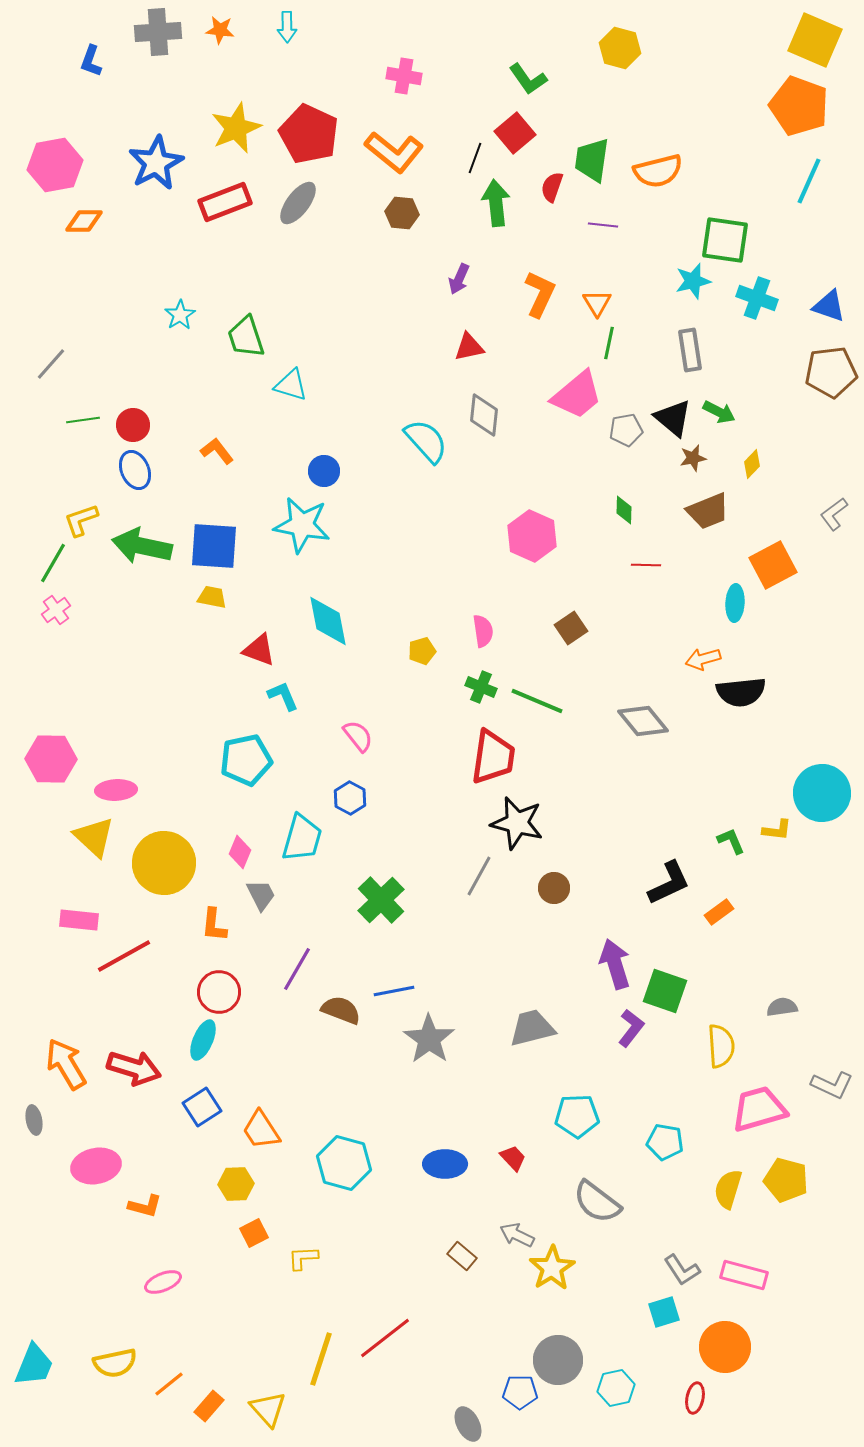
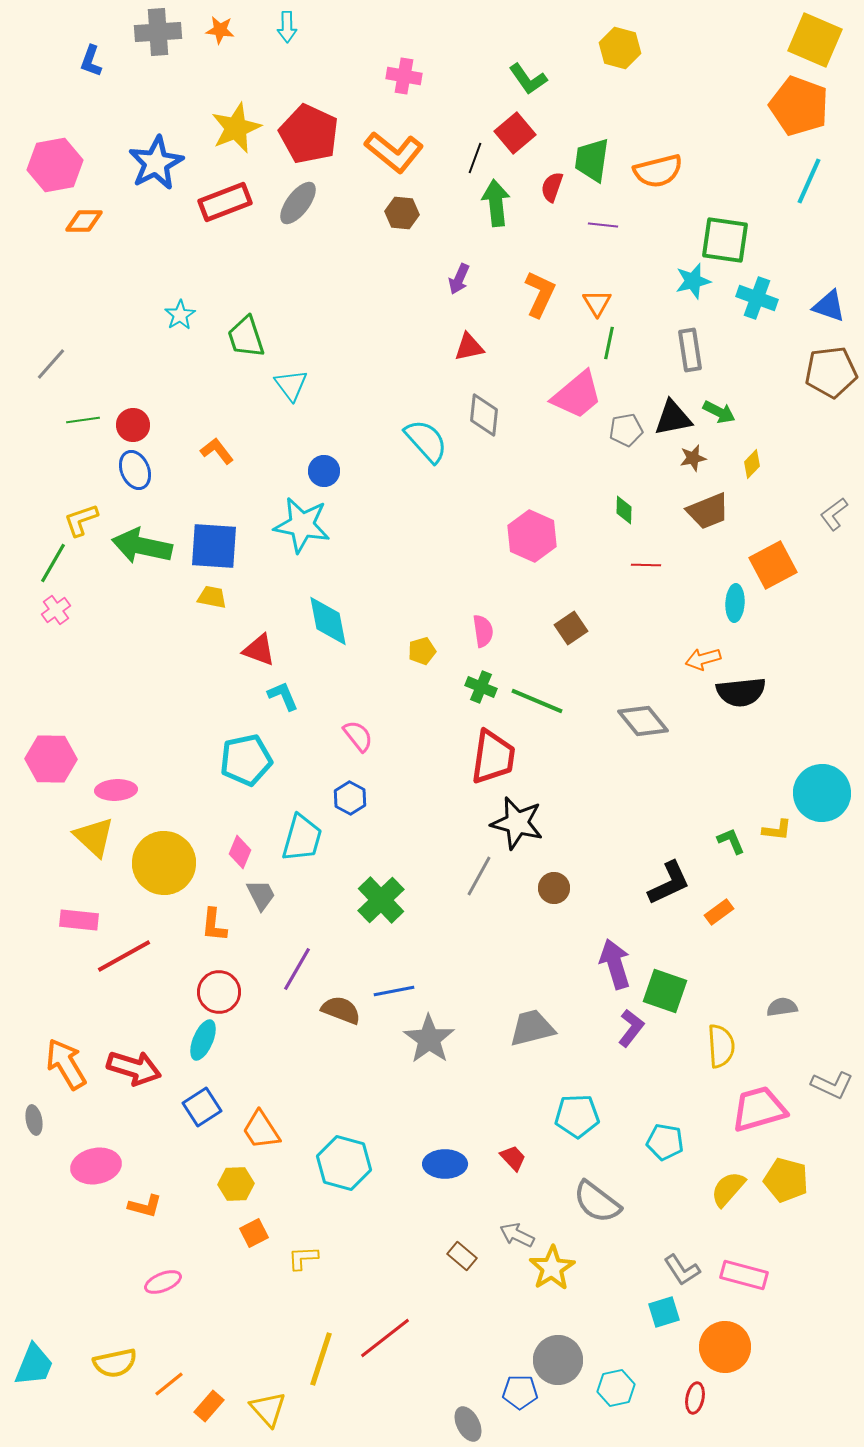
cyan triangle at (291, 385): rotated 36 degrees clockwise
black triangle at (673, 418): rotated 51 degrees counterclockwise
yellow semicircle at (728, 1189): rotated 24 degrees clockwise
